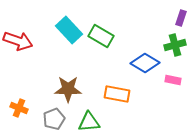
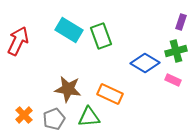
purple rectangle: moved 4 px down
cyan rectangle: rotated 16 degrees counterclockwise
green rectangle: rotated 40 degrees clockwise
red arrow: rotated 84 degrees counterclockwise
green cross: moved 1 px right, 6 px down
pink rectangle: rotated 14 degrees clockwise
brown star: rotated 8 degrees clockwise
orange rectangle: moved 7 px left; rotated 15 degrees clockwise
orange cross: moved 5 px right, 7 px down; rotated 24 degrees clockwise
green triangle: moved 5 px up
